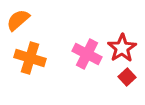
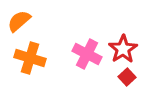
orange semicircle: moved 1 px right, 1 px down
red star: moved 1 px right, 1 px down
